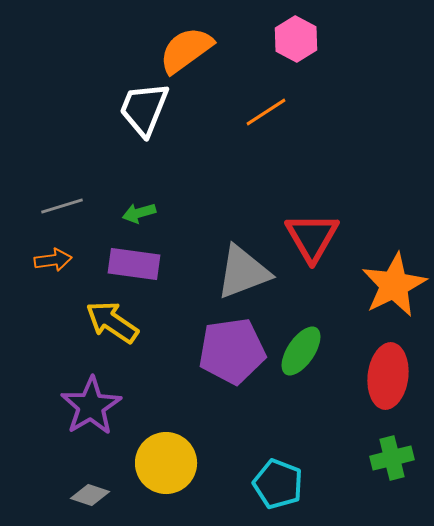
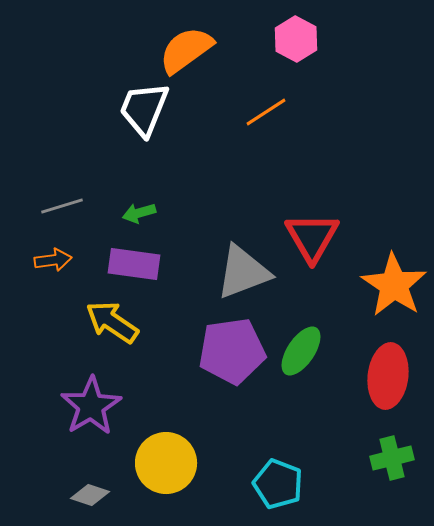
orange star: rotated 12 degrees counterclockwise
